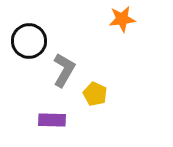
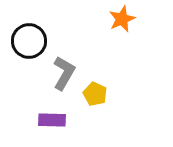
orange star: rotated 16 degrees counterclockwise
gray L-shape: moved 3 px down
